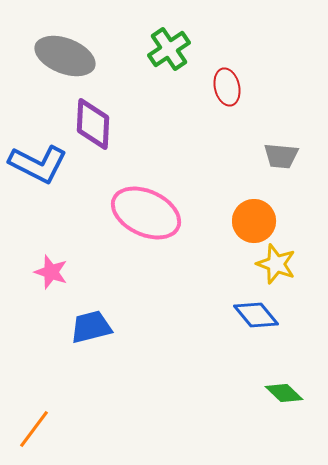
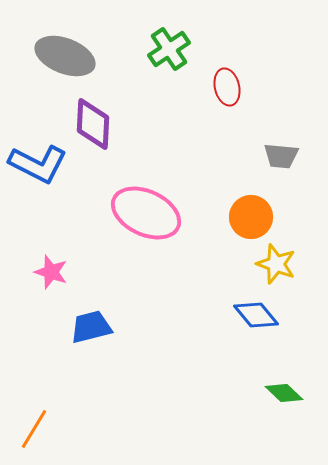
orange circle: moved 3 px left, 4 px up
orange line: rotated 6 degrees counterclockwise
